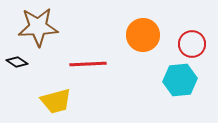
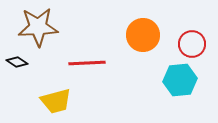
red line: moved 1 px left, 1 px up
